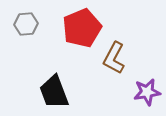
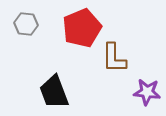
gray hexagon: rotated 10 degrees clockwise
brown L-shape: rotated 28 degrees counterclockwise
purple star: rotated 16 degrees clockwise
